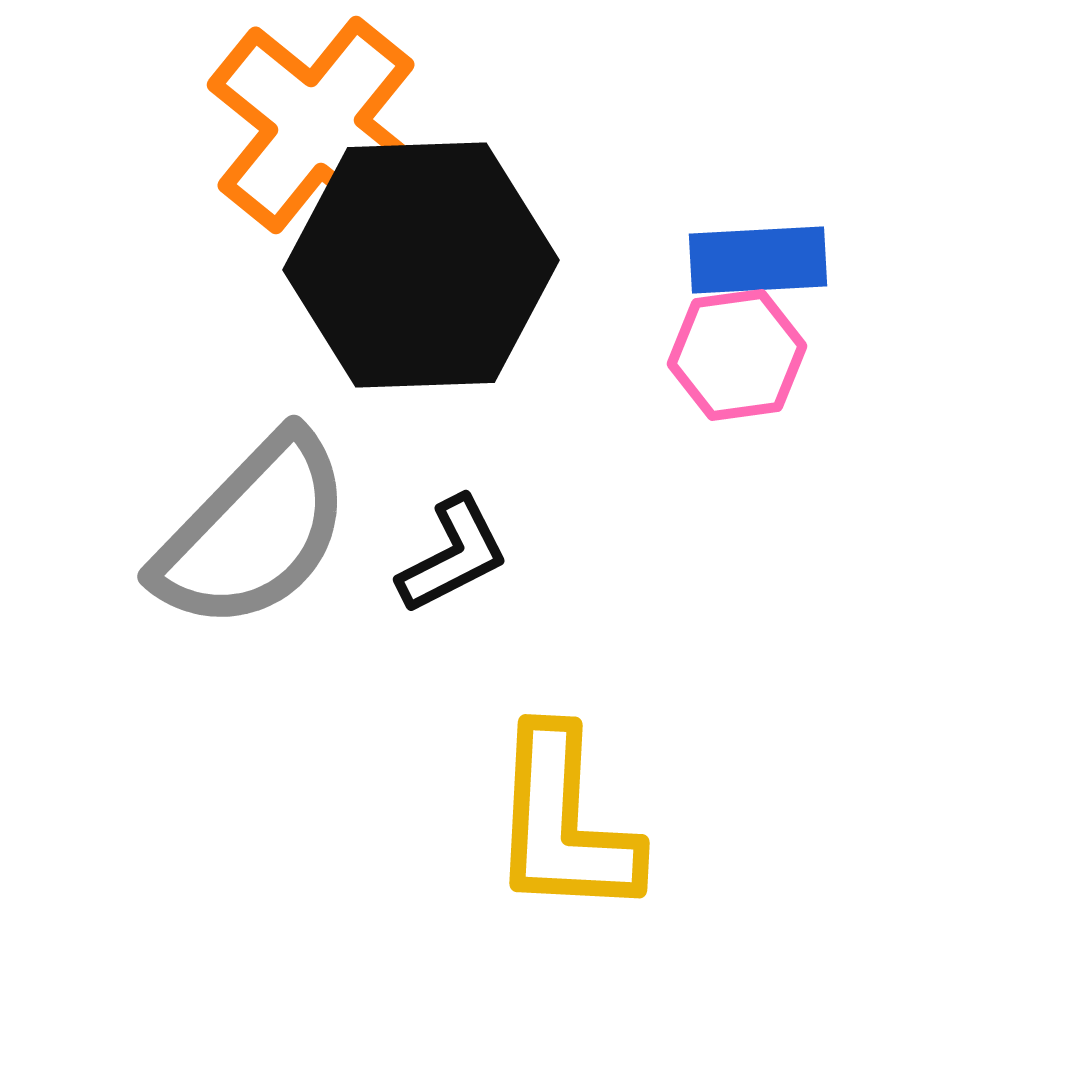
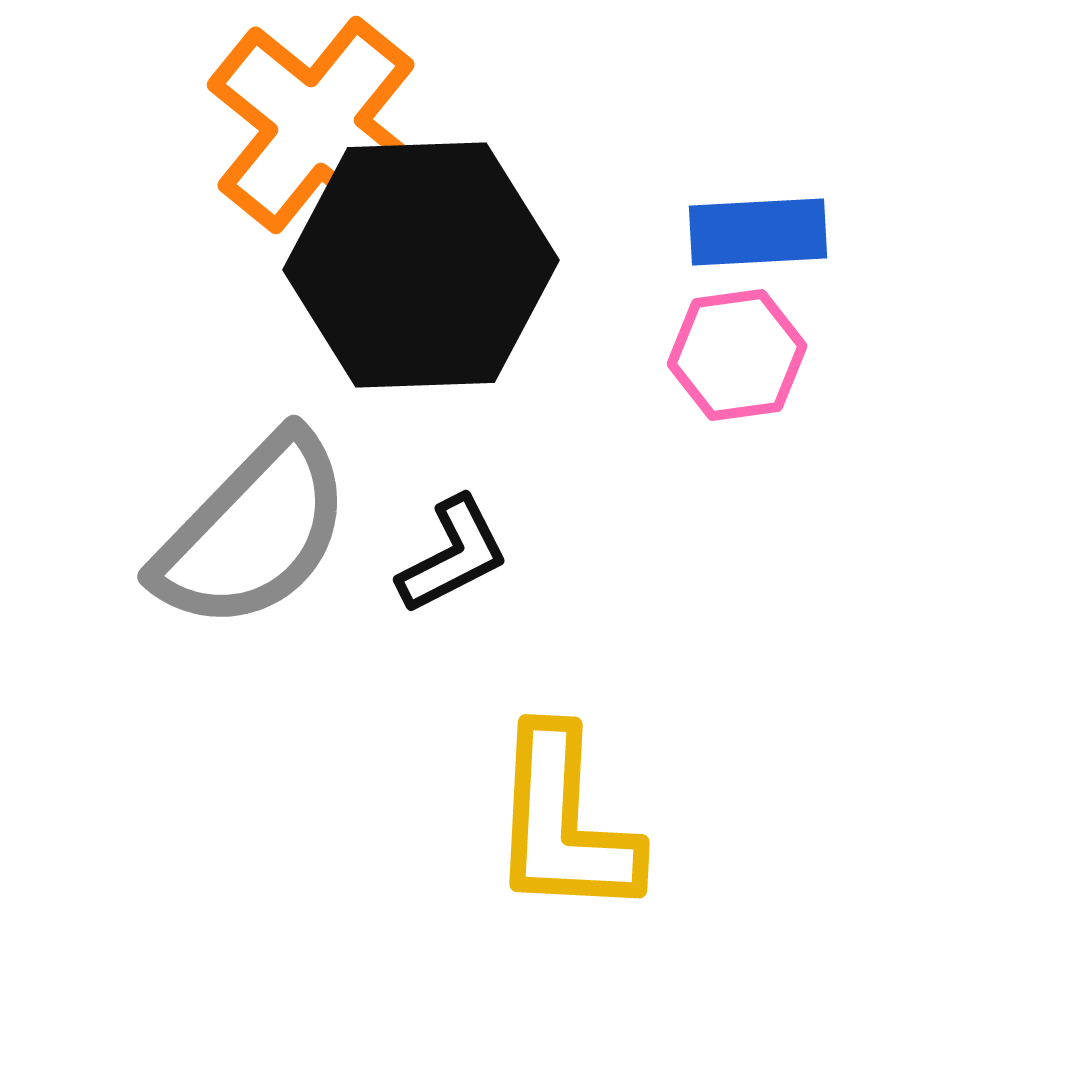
blue rectangle: moved 28 px up
